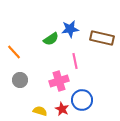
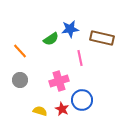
orange line: moved 6 px right, 1 px up
pink line: moved 5 px right, 3 px up
